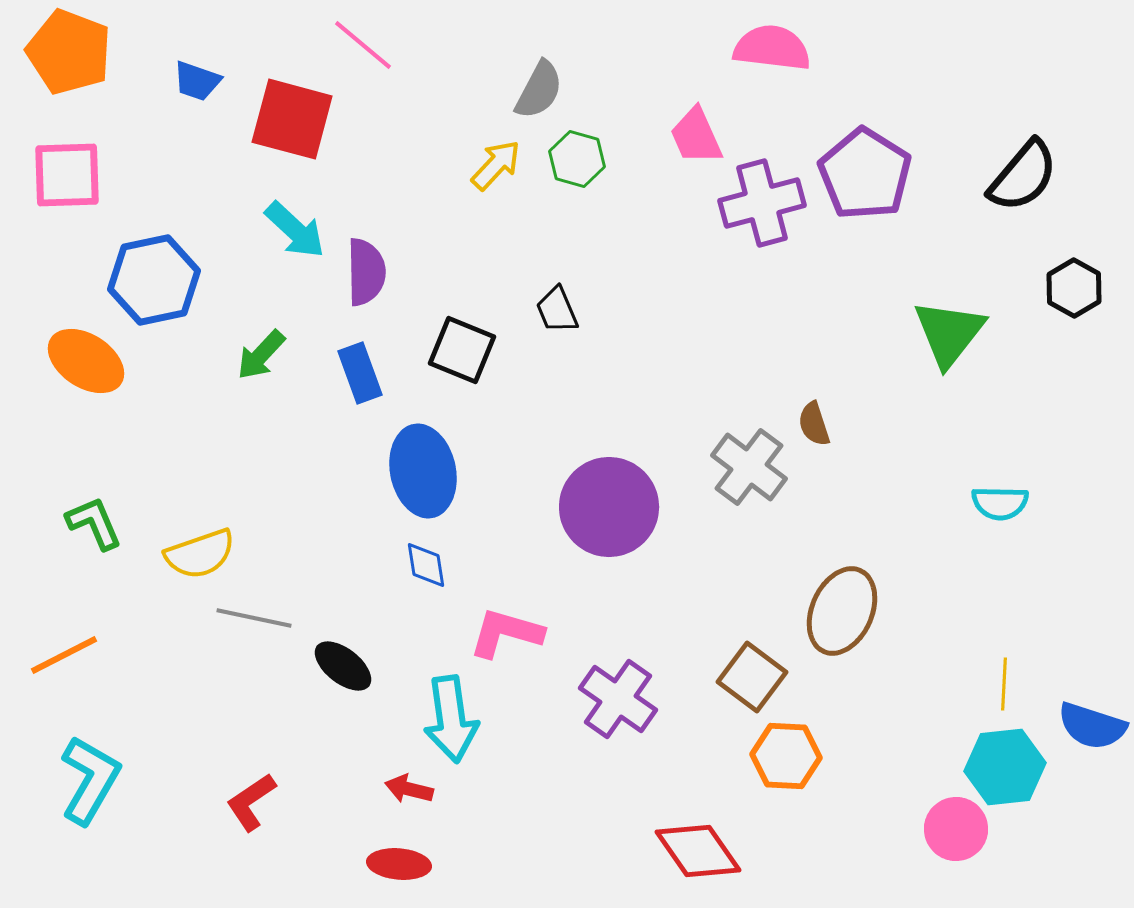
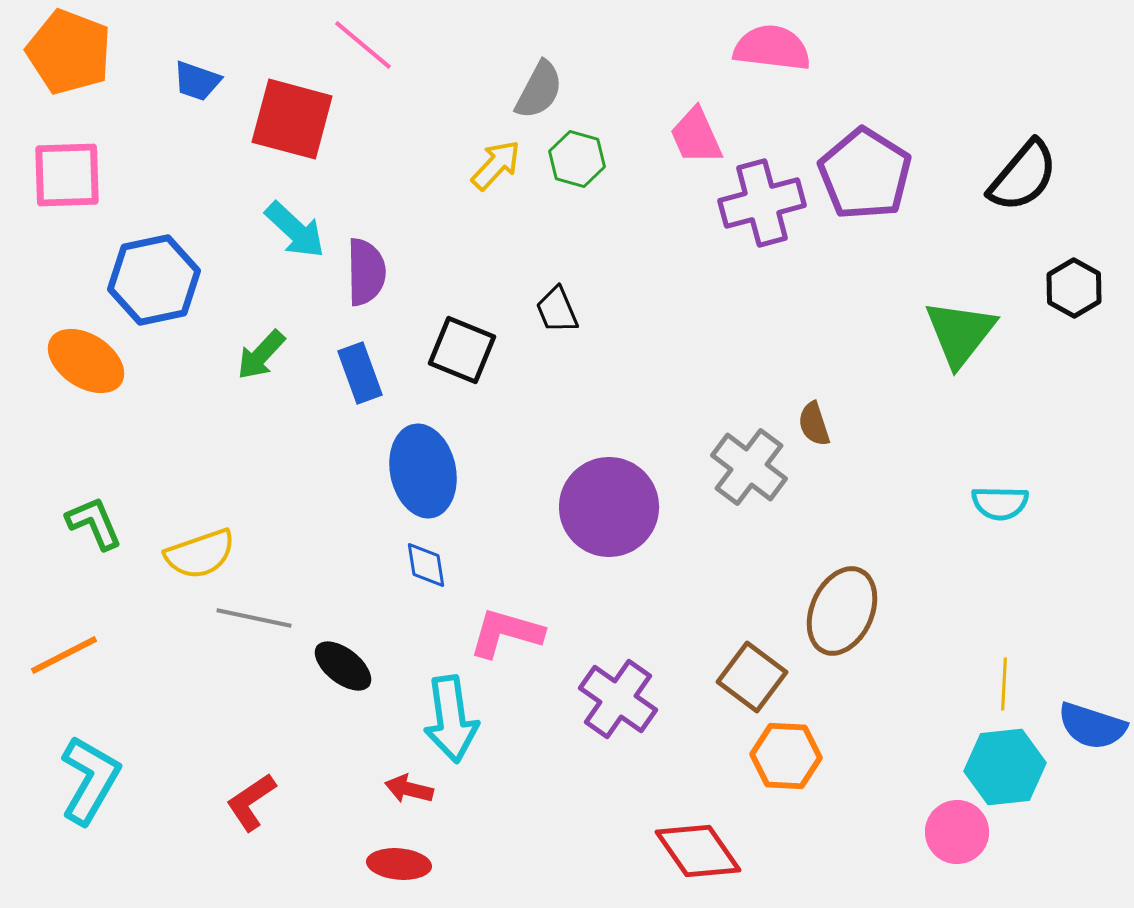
green triangle at (949, 333): moved 11 px right
pink circle at (956, 829): moved 1 px right, 3 px down
